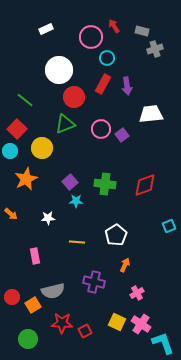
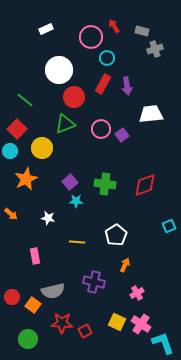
white star at (48, 218): rotated 16 degrees clockwise
orange square at (33, 305): rotated 21 degrees counterclockwise
